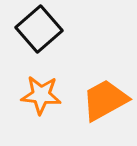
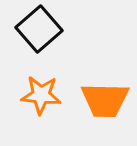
orange trapezoid: rotated 150 degrees counterclockwise
